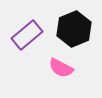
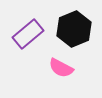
purple rectangle: moved 1 px right, 1 px up
